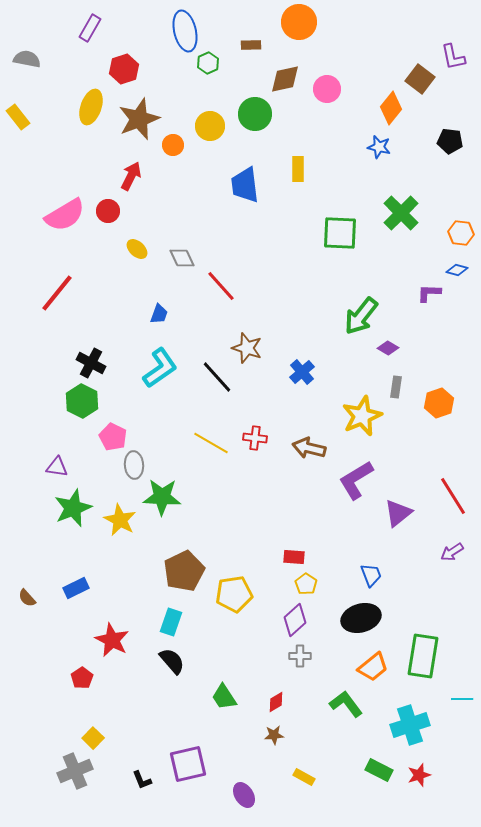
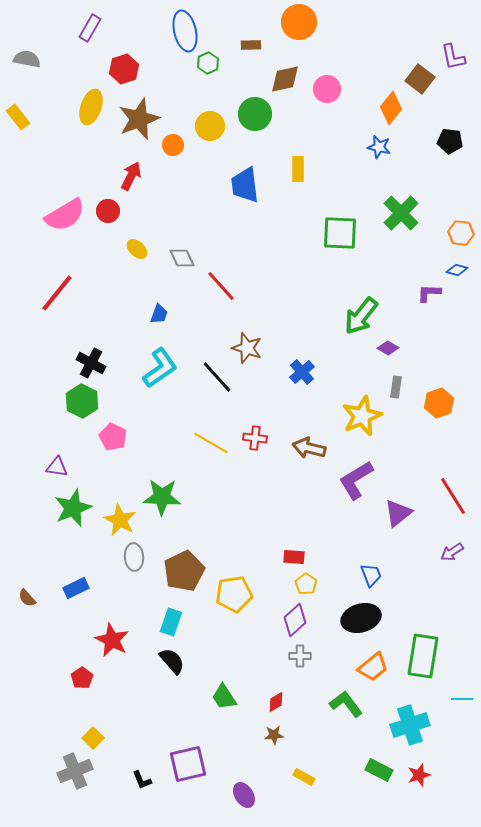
gray ellipse at (134, 465): moved 92 px down
